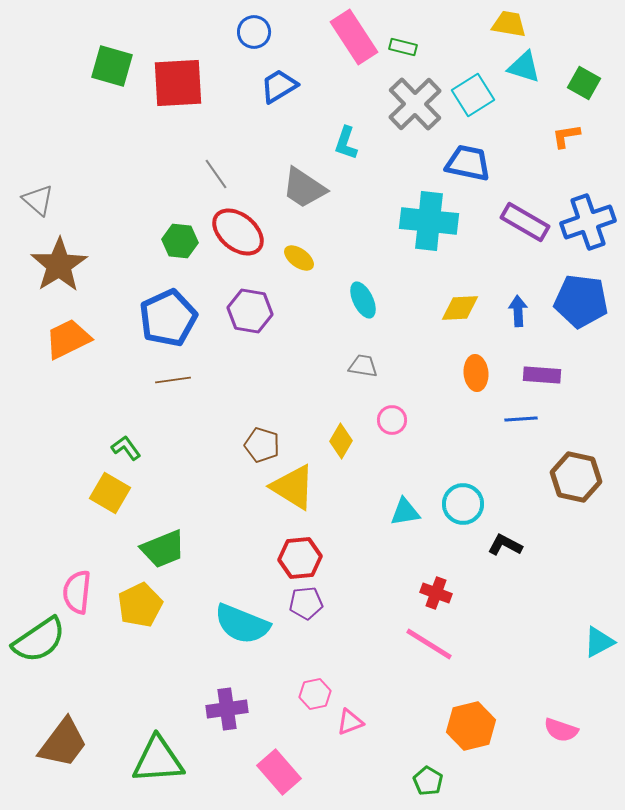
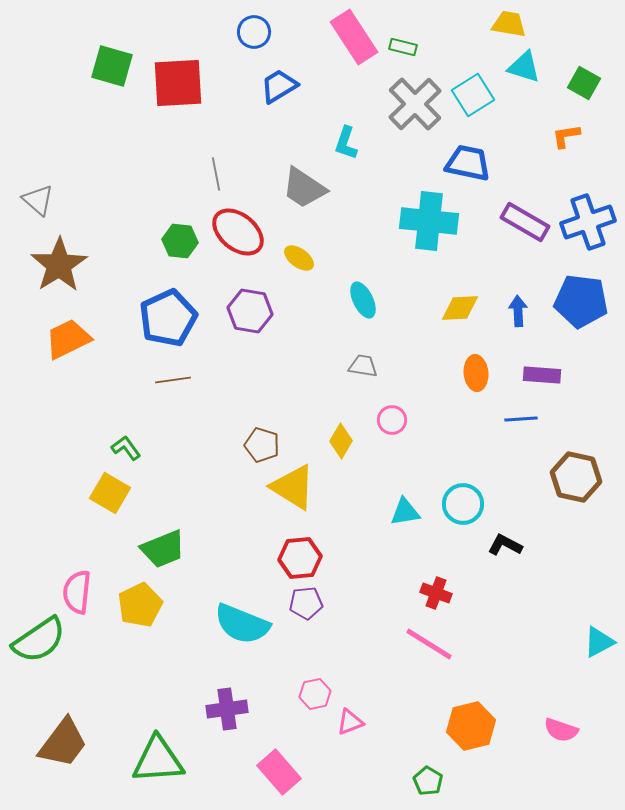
gray line at (216, 174): rotated 24 degrees clockwise
